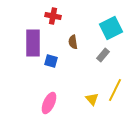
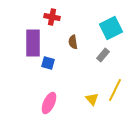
red cross: moved 1 px left, 1 px down
blue square: moved 3 px left, 2 px down
